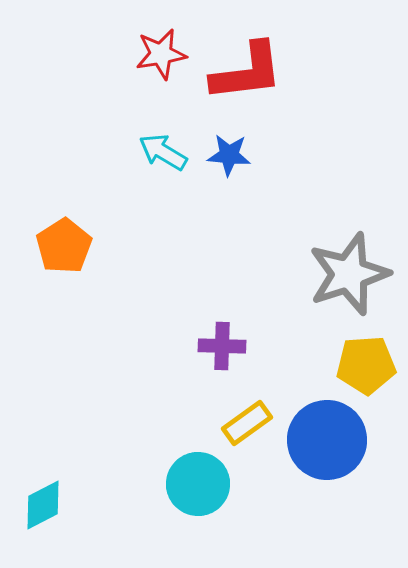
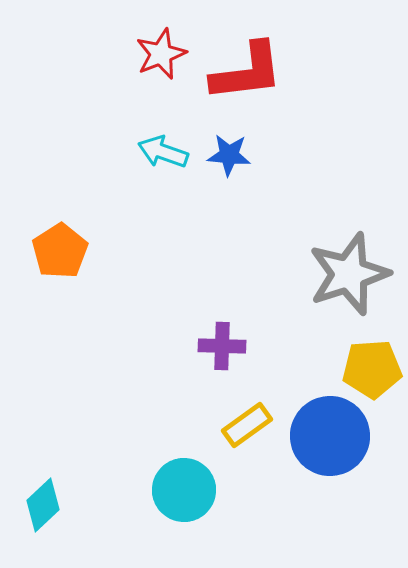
red star: rotated 12 degrees counterclockwise
cyan arrow: rotated 12 degrees counterclockwise
orange pentagon: moved 4 px left, 5 px down
yellow pentagon: moved 6 px right, 4 px down
yellow rectangle: moved 2 px down
blue circle: moved 3 px right, 4 px up
cyan circle: moved 14 px left, 6 px down
cyan diamond: rotated 16 degrees counterclockwise
